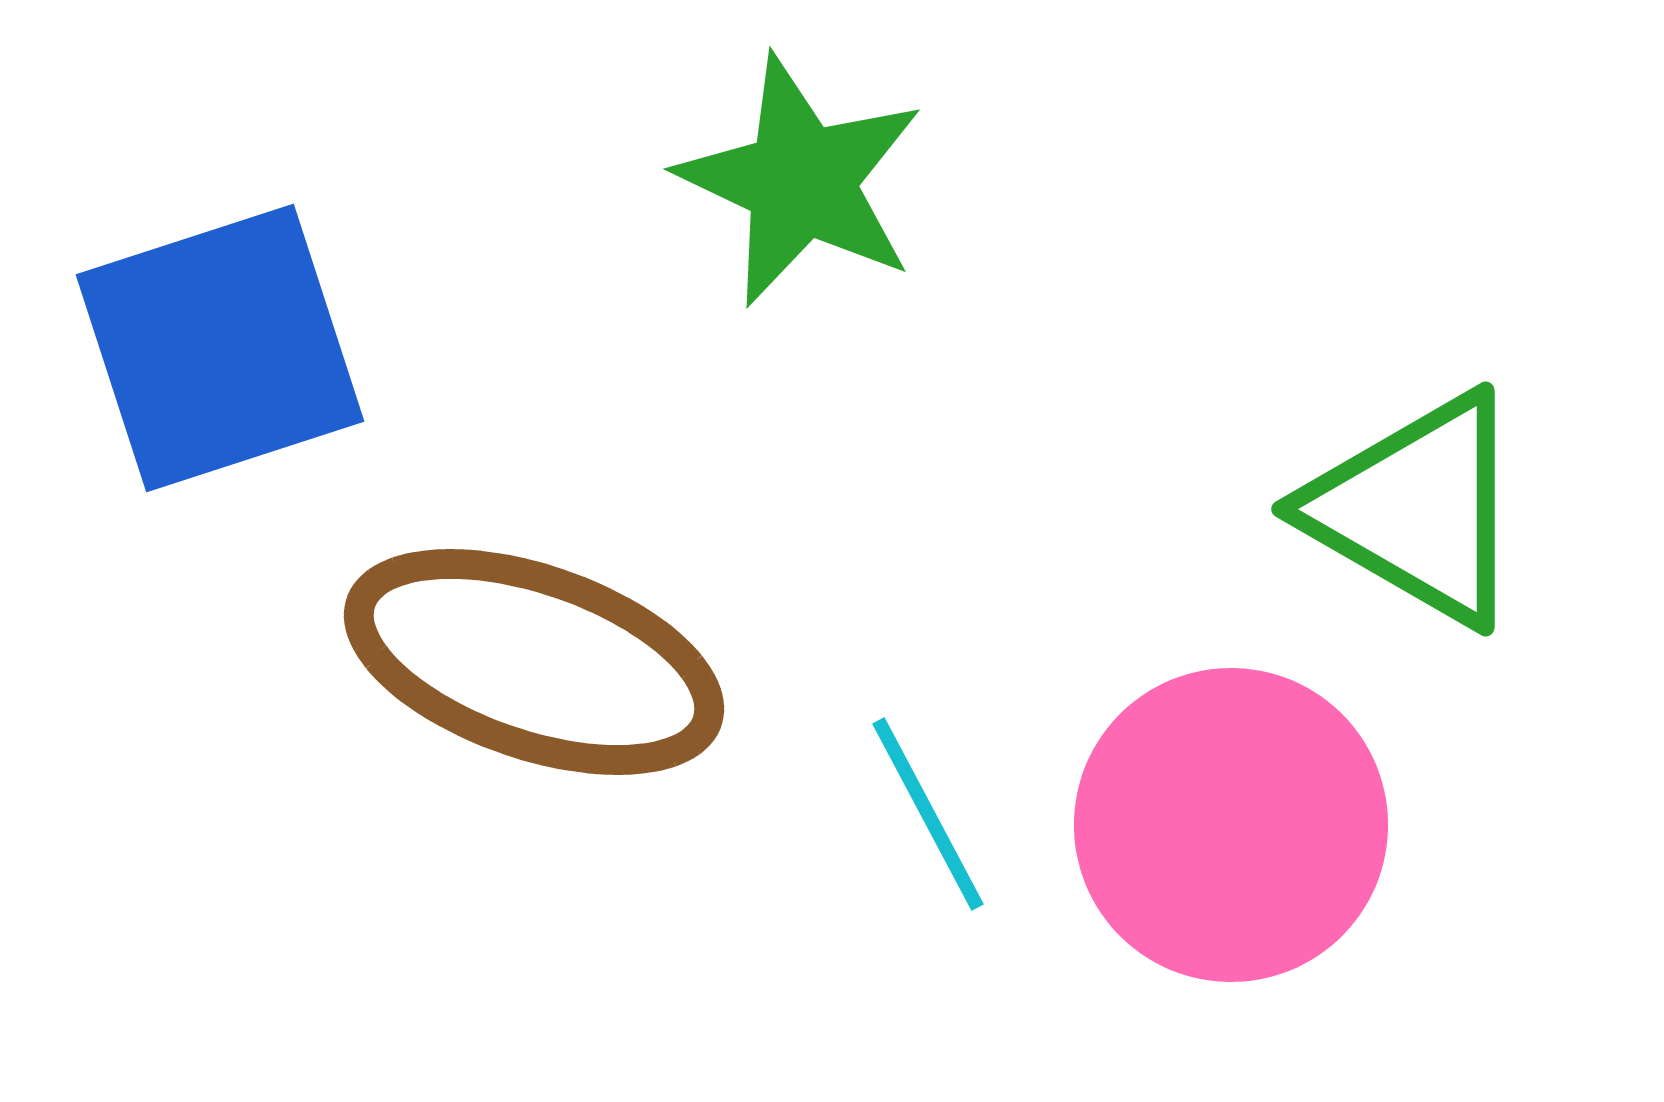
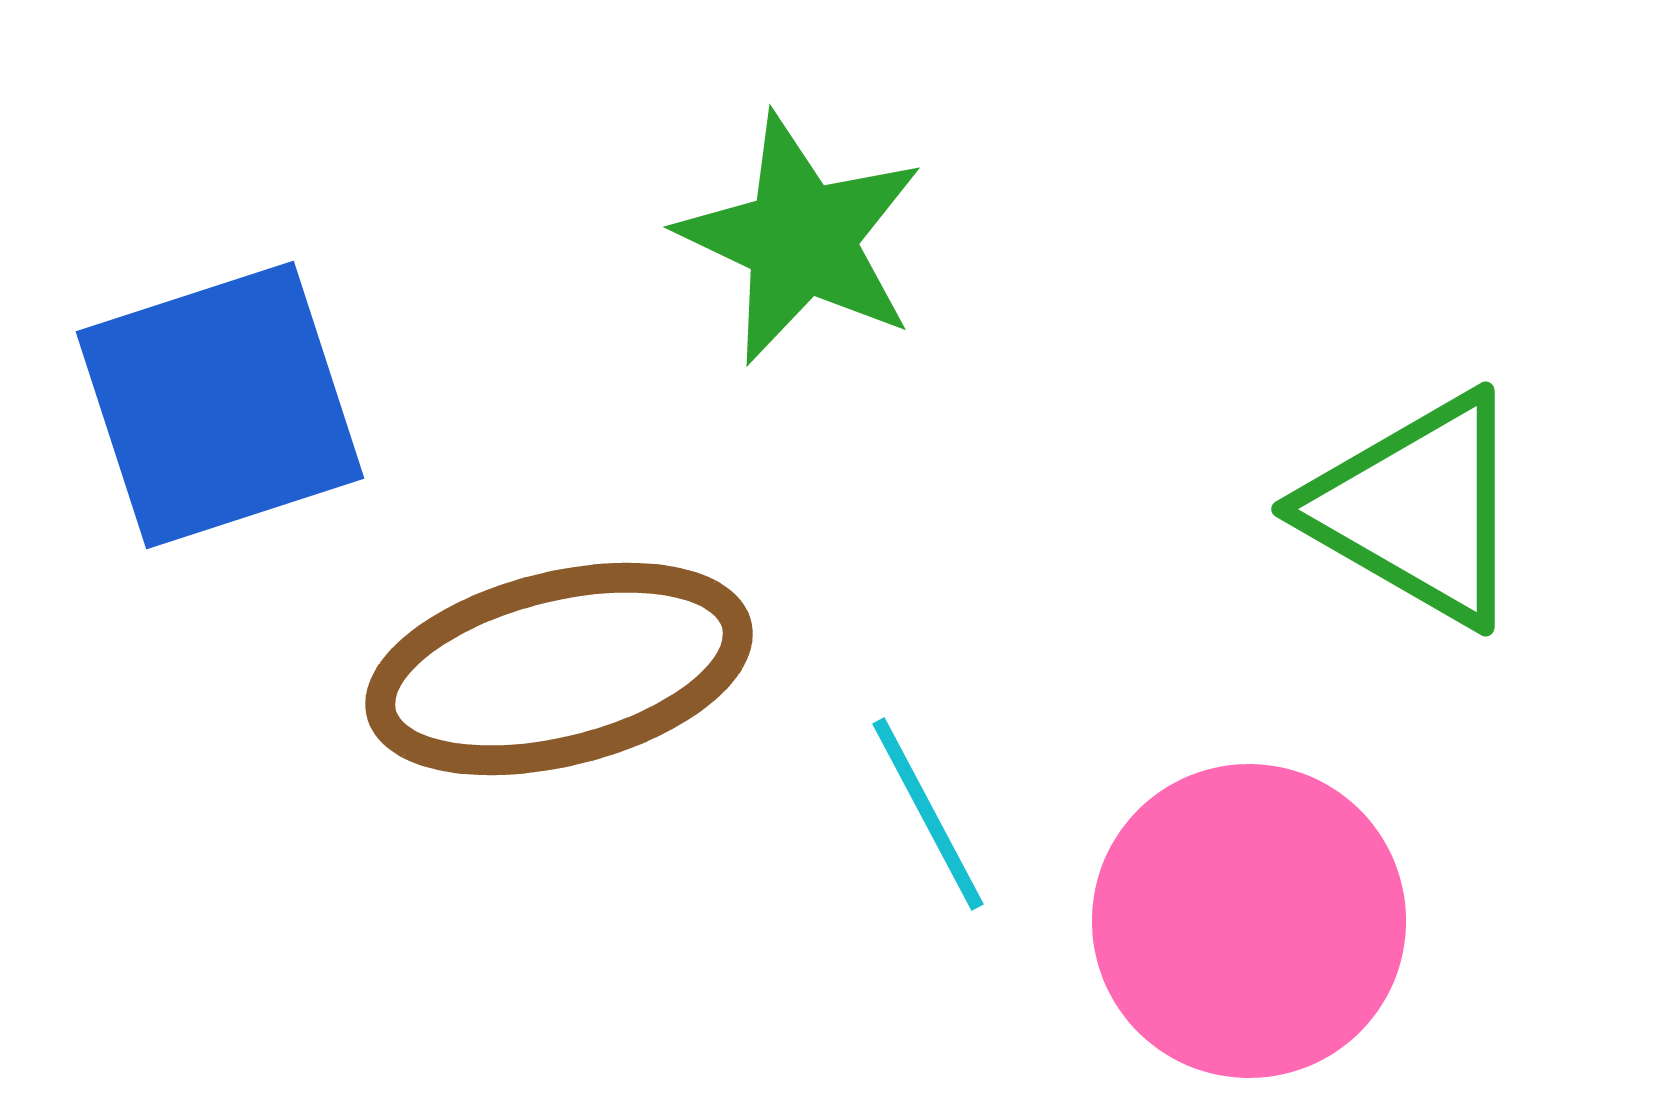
green star: moved 58 px down
blue square: moved 57 px down
brown ellipse: moved 25 px right, 7 px down; rotated 33 degrees counterclockwise
pink circle: moved 18 px right, 96 px down
